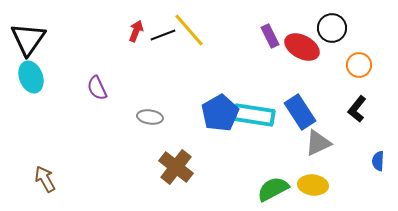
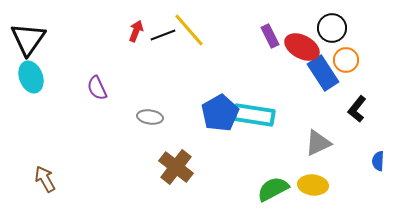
orange circle: moved 13 px left, 5 px up
blue rectangle: moved 23 px right, 39 px up
